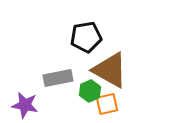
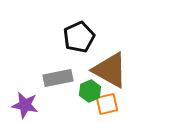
black pentagon: moved 7 px left; rotated 16 degrees counterclockwise
